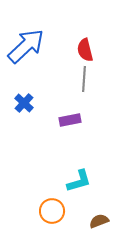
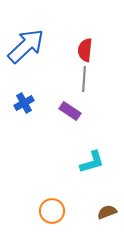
red semicircle: rotated 20 degrees clockwise
blue cross: rotated 18 degrees clockwise
purple rectangle: moved 9 px up; rotated 45 degrees clockwise
cyan L-shape: moved 13 px right, 19 px up
brown semicircle: moved 8 px right, 9 px up
